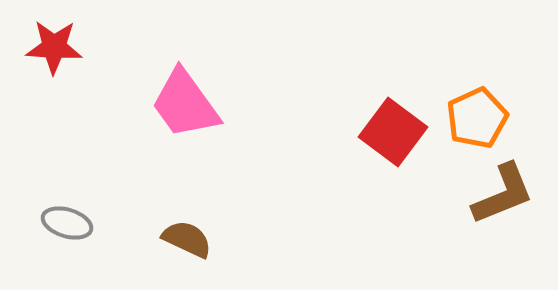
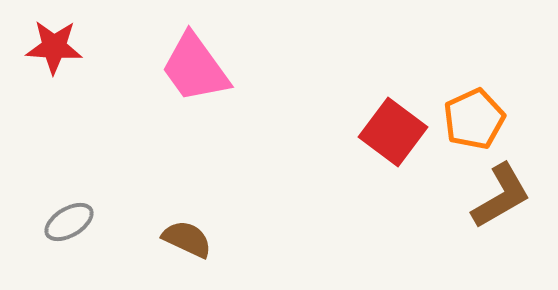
pink trapezoid: moved 10 px right, 36 px up
orange pentagon: moved 3 px left, 1 px down
brown L-shape: moved 2 px left, 2 px down; rotated 8 degrees counterclockwise
gray ellipse: moved 2 px right, 1 px up; rotated 48 degrees counterclockwise
